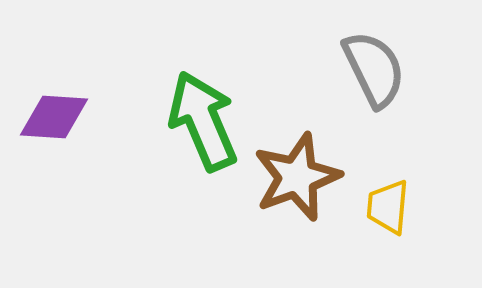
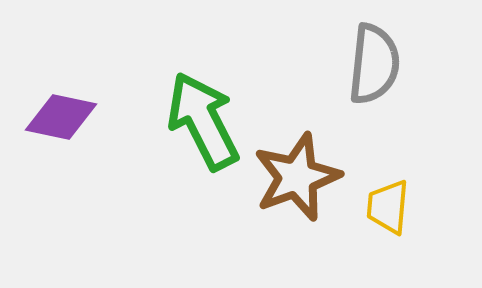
gray semicircle: moved 5 px up; rotated 32 degrees clockwise
purple diamond: moved 7 px right; rotated 8 degrees clockwise
green arrow: rotated 4 degrees counterclockwise
